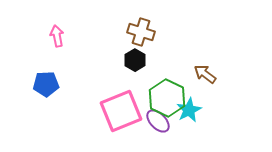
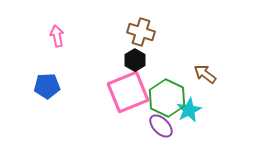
blue pentagon: moved 1 px right, 2 px down
pink square: moved 7 px right, 19 px up
purple ellipse: moved 3 px right, 5 px down
